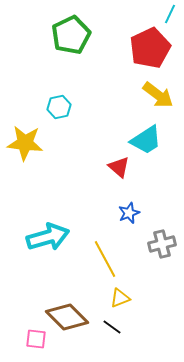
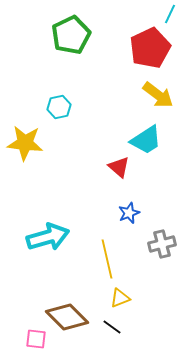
yellow line: moved 2 px right; rotated 15 degrees clockwise
